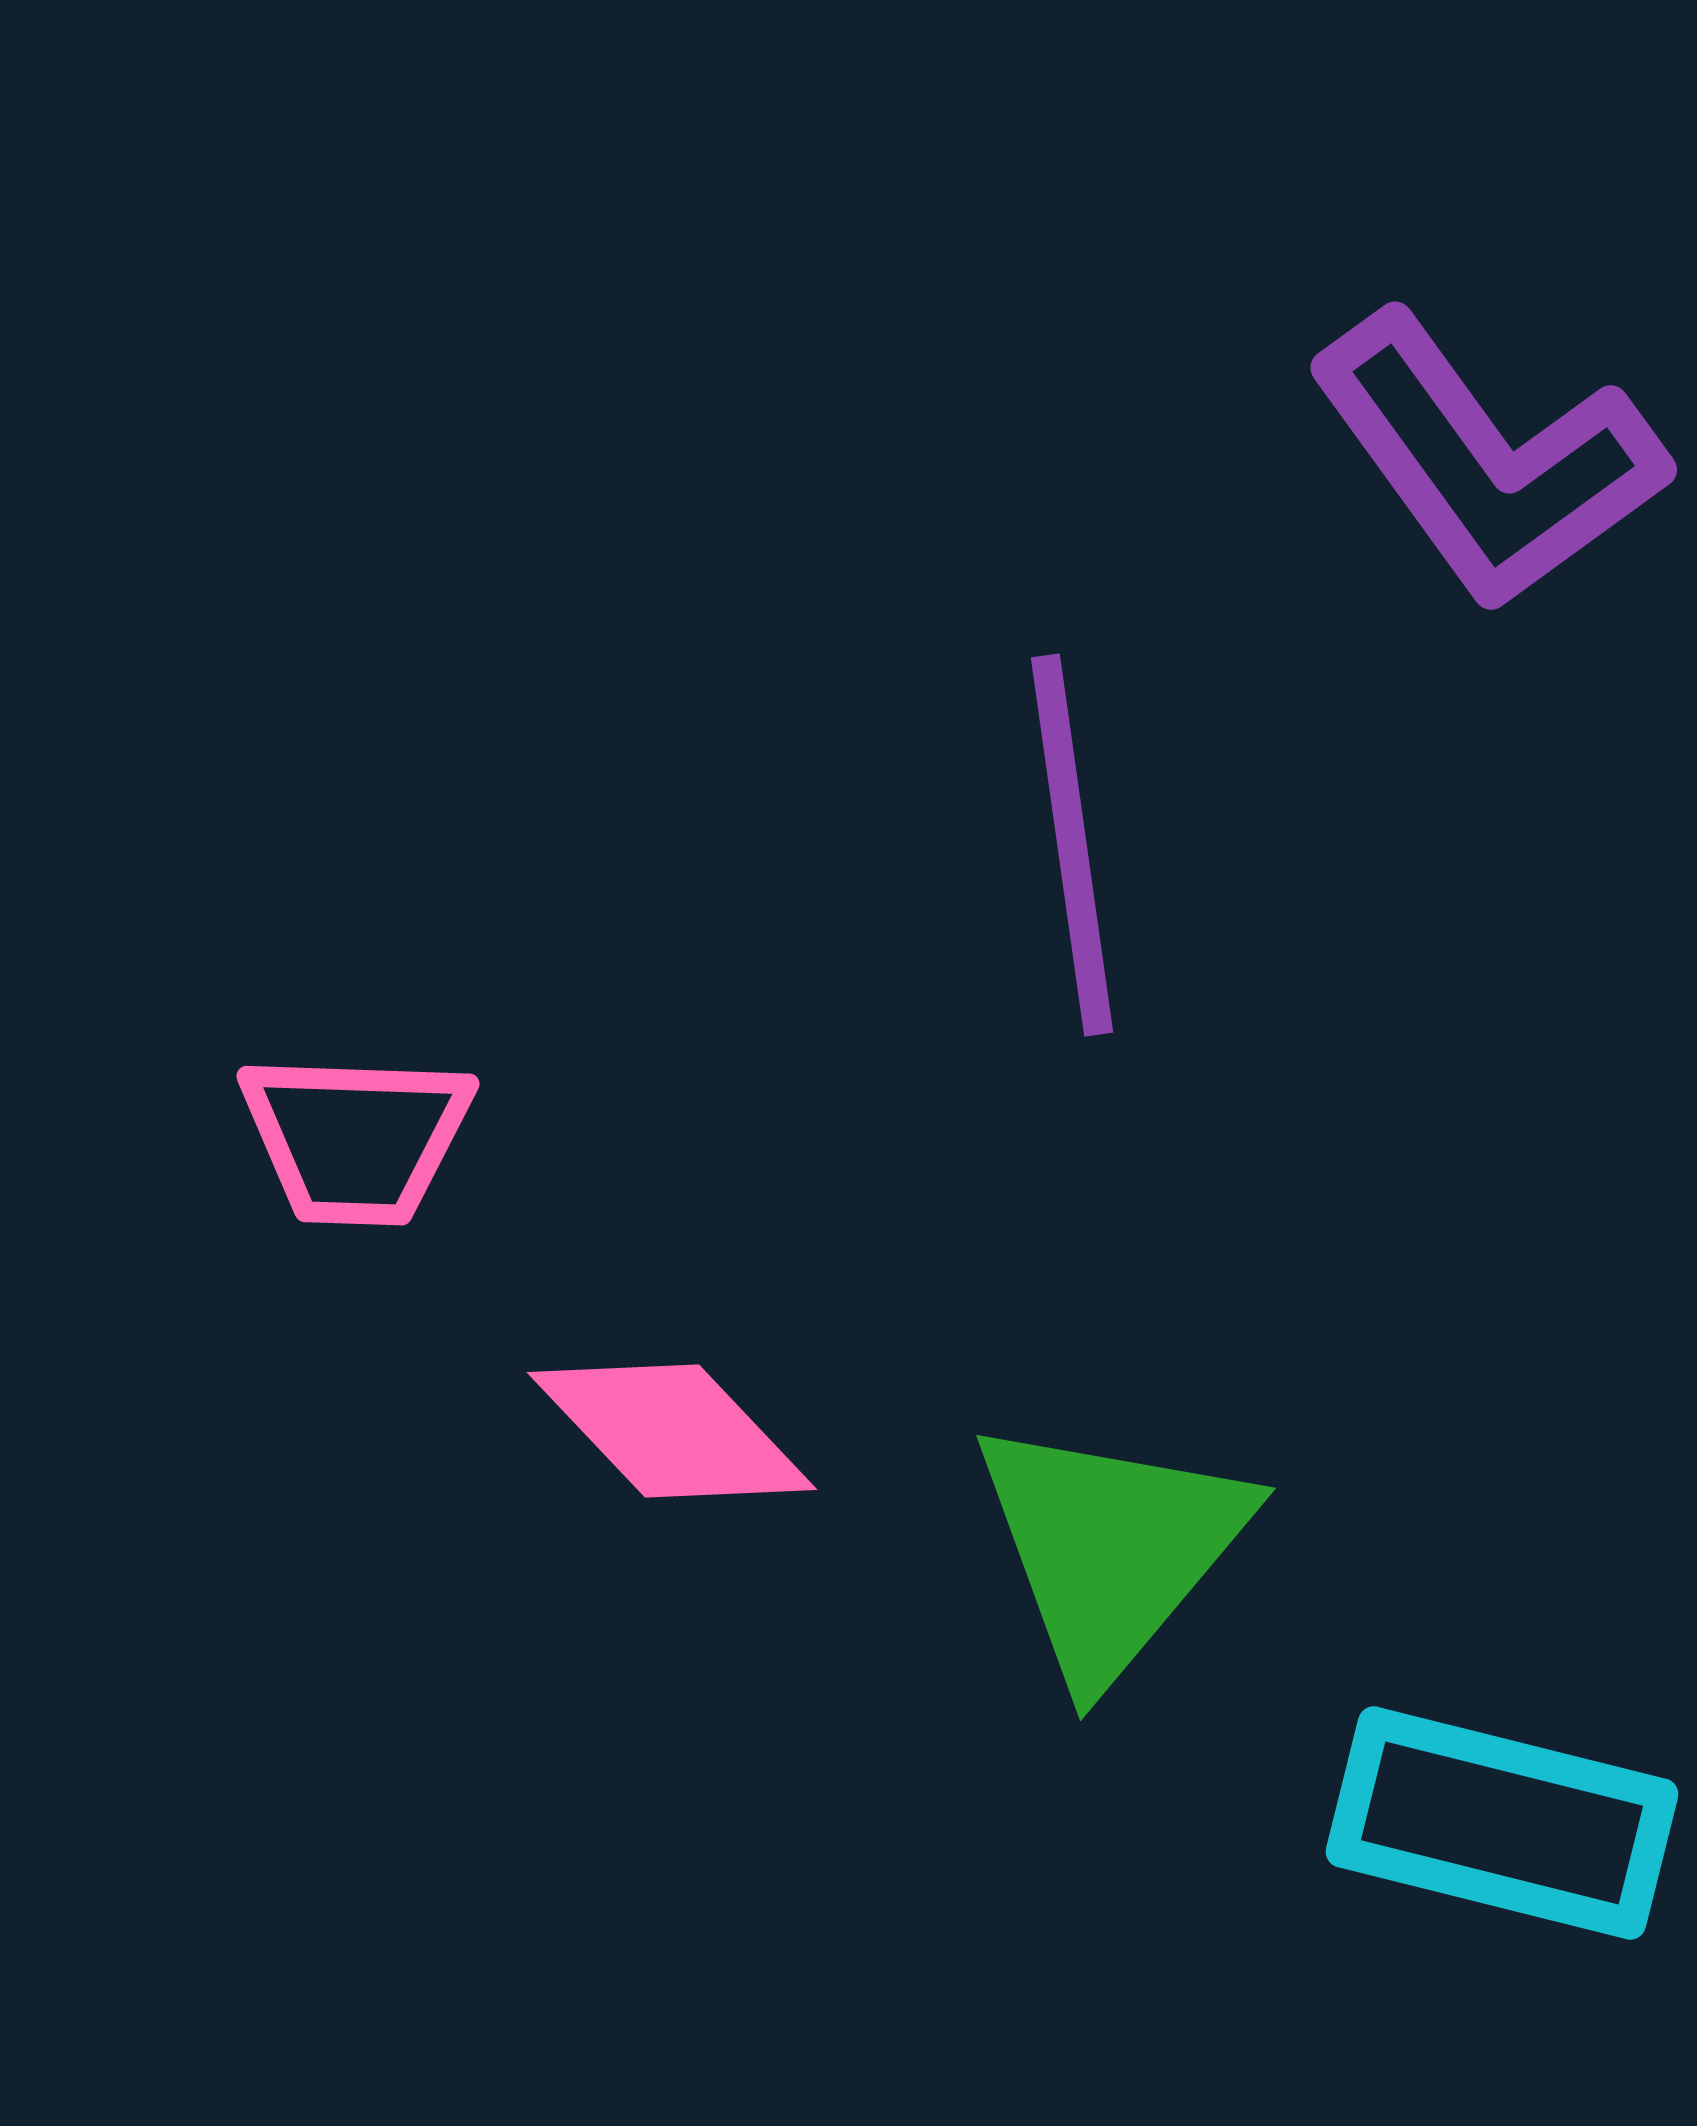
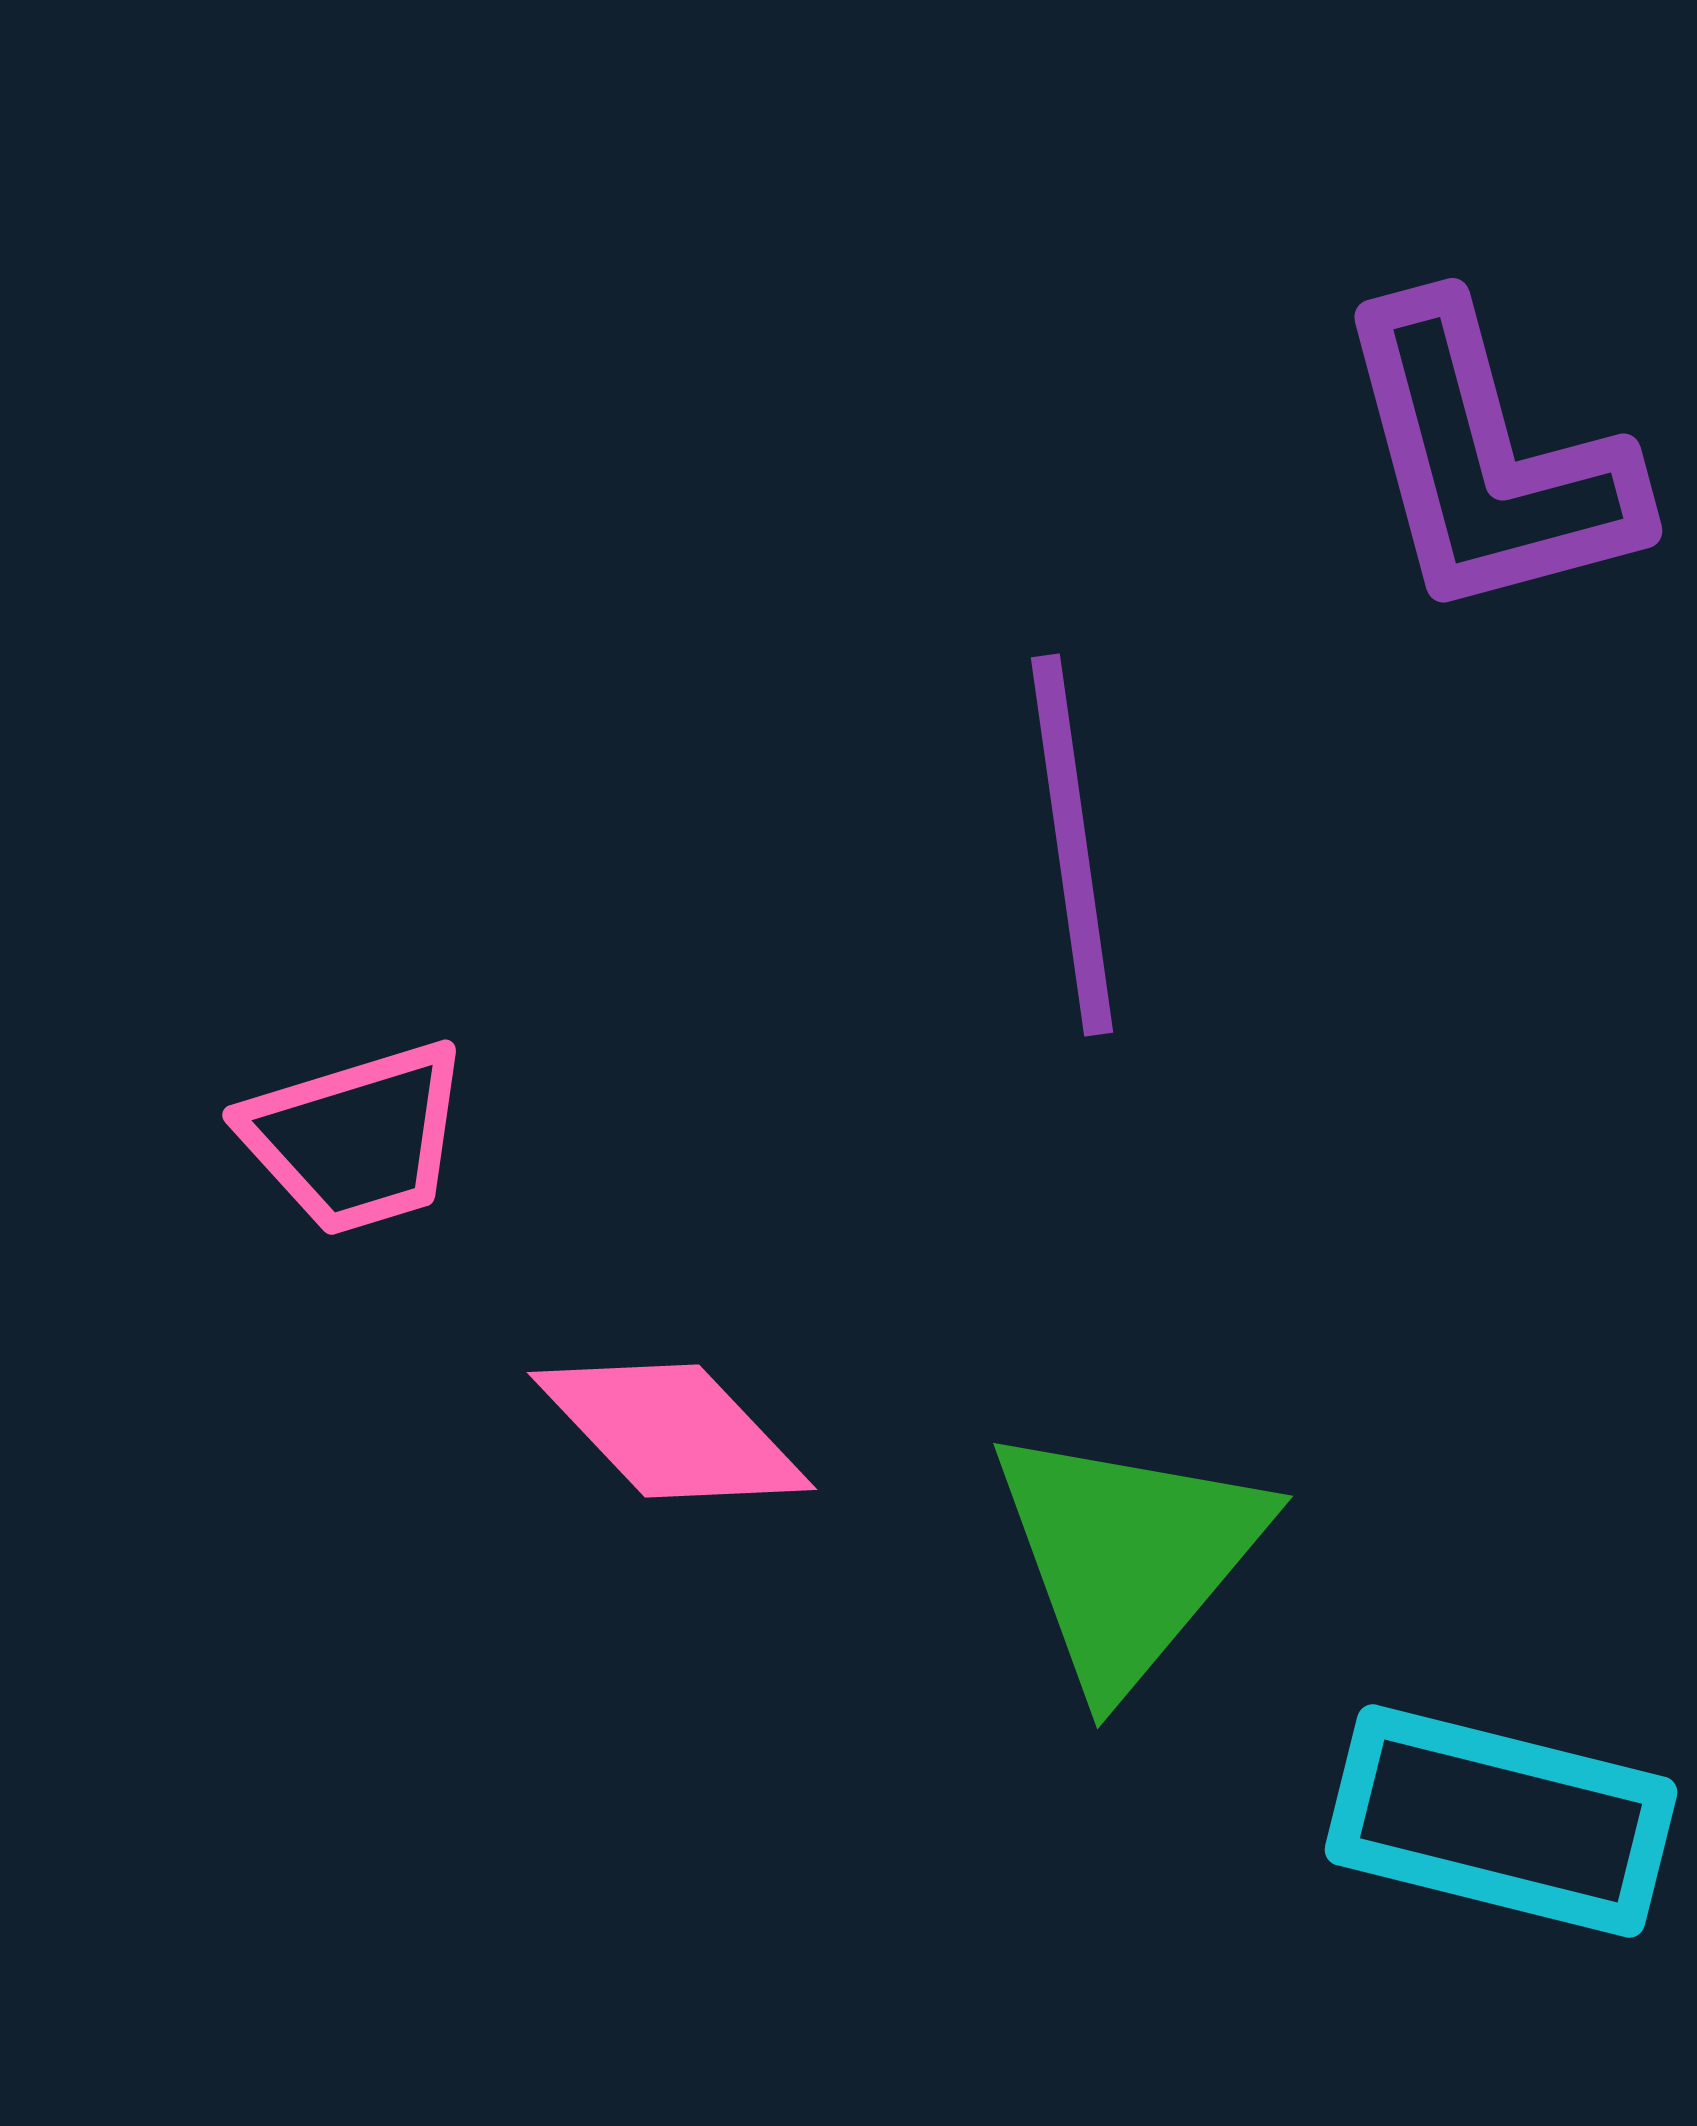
purple L-shape: rotated 21 degrees clockwise
pink trapezoid: rotated 19 degrees counterclockwise
green triangle: moved 17 px right, 8 px down
cyan rectangle: moved 1 px left, 2 px up
